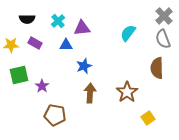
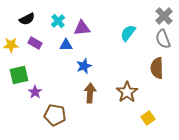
black semicircle: rotated 28 degrees counterclockwise
purple star: moved 7 px left, 6 px down
